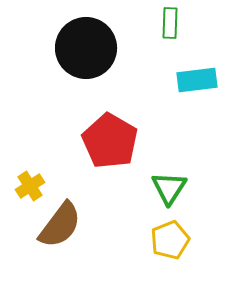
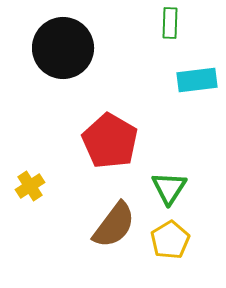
black circle: moved 23 px left
brown semicircle: moved 54 px right
yellow pentagon: rotated 9 degrees counterclockwise
